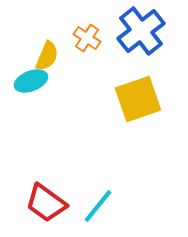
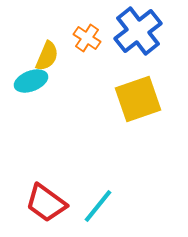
blue cross: moved 3 px left
